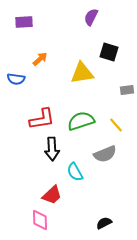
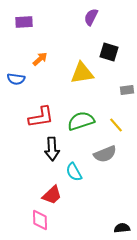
red L-shape: moved 1 px left, 2 px up
cyan semicircle: moved 1 px left
black semicircle: moved 18 px right, 5 px down; rotated 21 degrees clockwise
